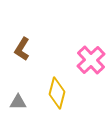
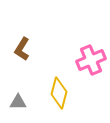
pink cross: rotated 20 degrees clockwise
yellow diamond: moved 2 px right
